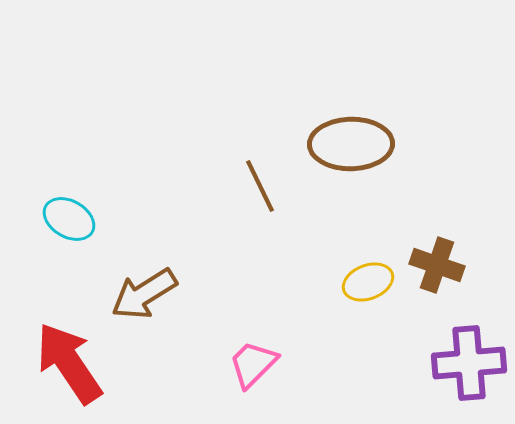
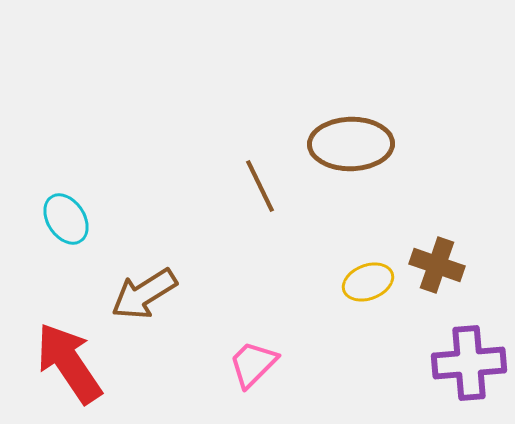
cyan ellipse: moved 3 px left; rotated 27 degrees clockwise
